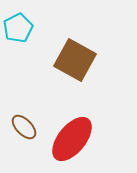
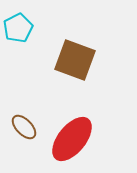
brown square: rotated 9 degrees counterclockwise
